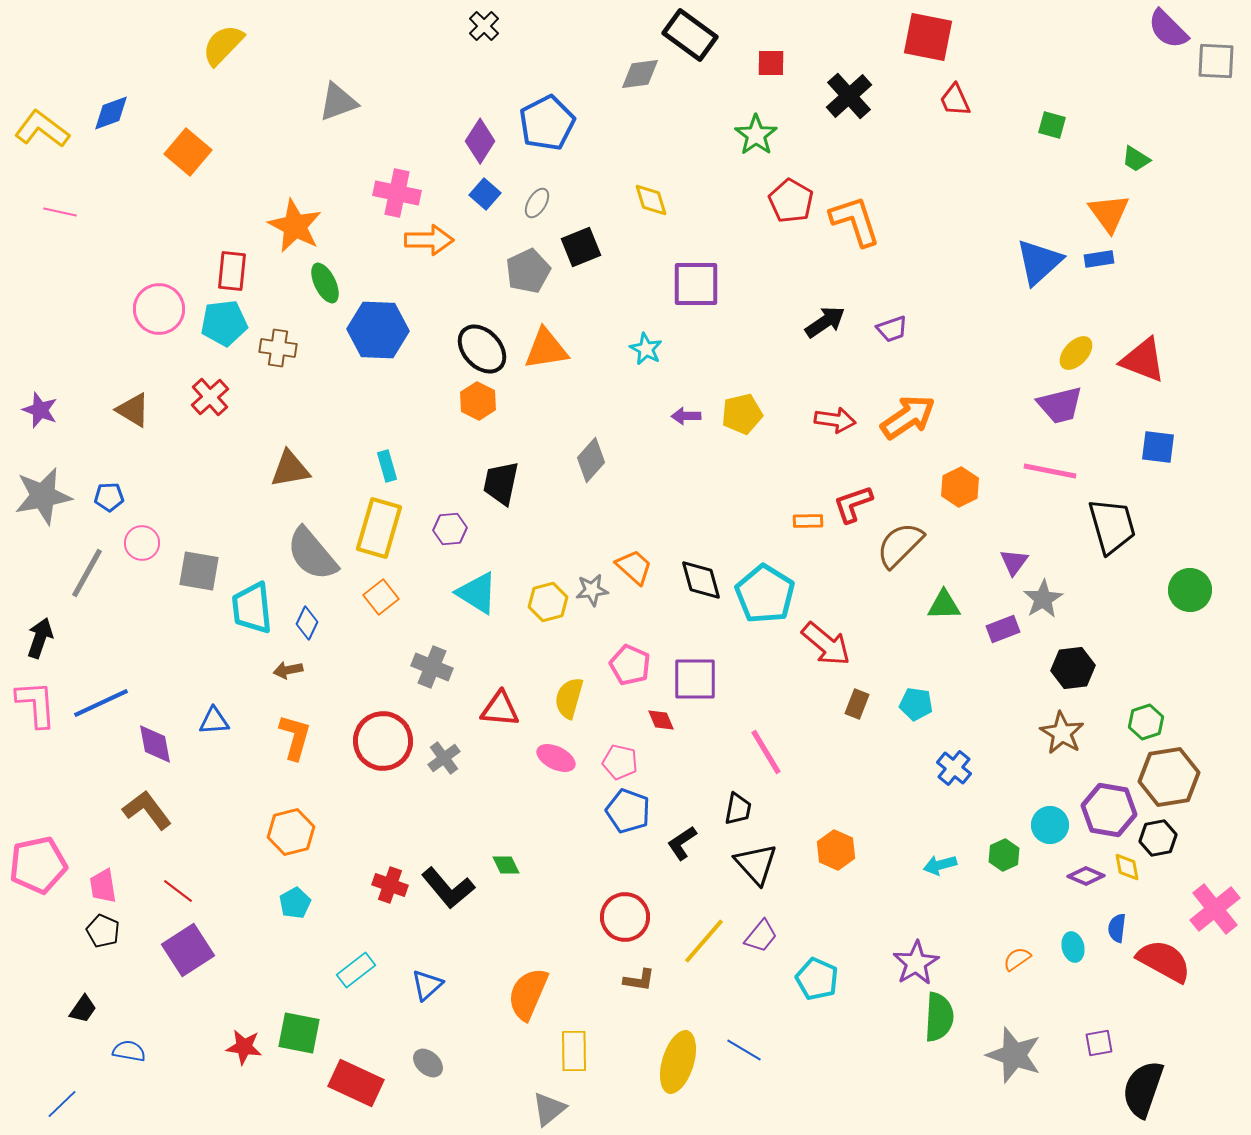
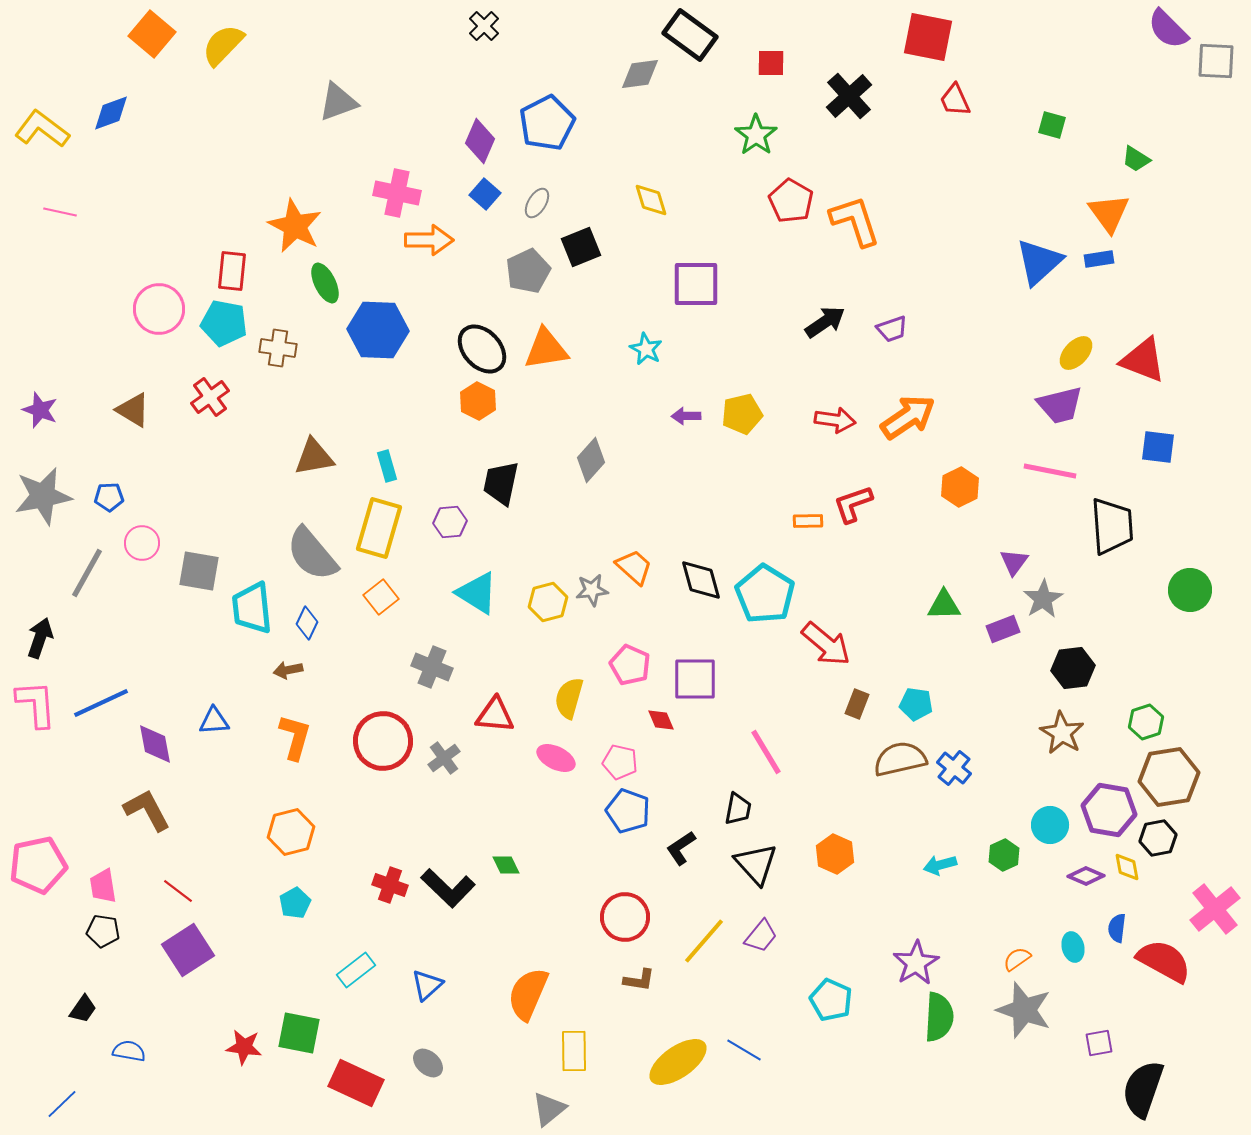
purple diamond at (480, 141): rotated 9 degrees counterclockwise
orange square at (188, 152): moved 36 px left, 118 px up
cyan pentagon at (224, 323): rotated 18 degrees clockwise
red cross at (210, 397): rotated 6 degrees clockwise
brown triangle at (290, 469): moved 24 px right, 12 px up
black trapezoid at (1112, 526): rotated 12 degrees clockwise
purple hexagon at (450, 529): moved 7 px up
brown semicircle at (900, 545): moved 214 px down; rotated 32 degrees clockwise
red triangle at (500, 709): moved 5 px left, 6 px down
brown L-shape at (147, 810): rotated 9 degrees clockwise
black L-shape at (682, 843): moved 1 px left, 5 px down
orange hexagon at (836, 850): moved 1 px left, 4 px down
black L-shape at (448, 888): rotated 6 degrees counterclockwise
black pentagon at (103, 931): rotated 16 degrees counterclockwise
cyan pentagon at (817, 979): moved 14 px right, 21 px down
gray star at (1014, 1055): moved 10 px right, 45 px up
yellow ellipse at (678, 1062): rotated 38 degrees clockwise
